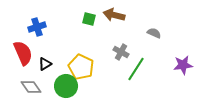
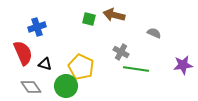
black triangle: rotated 48 degrees clockwise
green line: rotated 65 degrees clockwise
